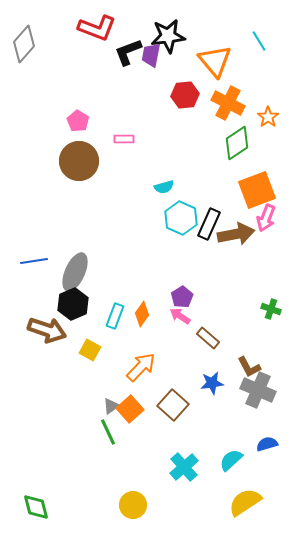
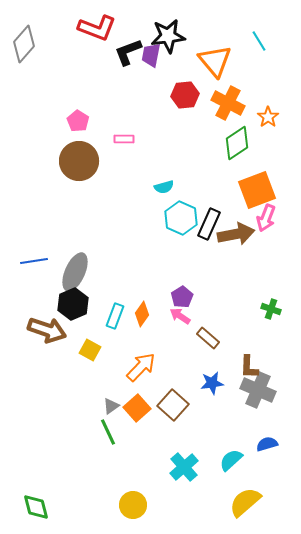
brown L-shape at (249, 367): rotated 30 degrees clockwise
orange square at (130, 409): moved 7 px right, 1 px up
yellow semicircle at (245, 502): rotated 8 degrees counterclockwise
